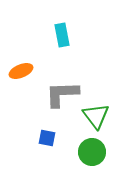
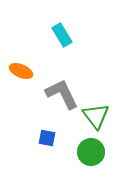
cyan rectangle: rotated 20 degrees counterclockwise
orange ellipse: rotated 45 degrees clockwise
gray L-shape: rotated 66 degrees clockwise
green circle: moved 1 px left
